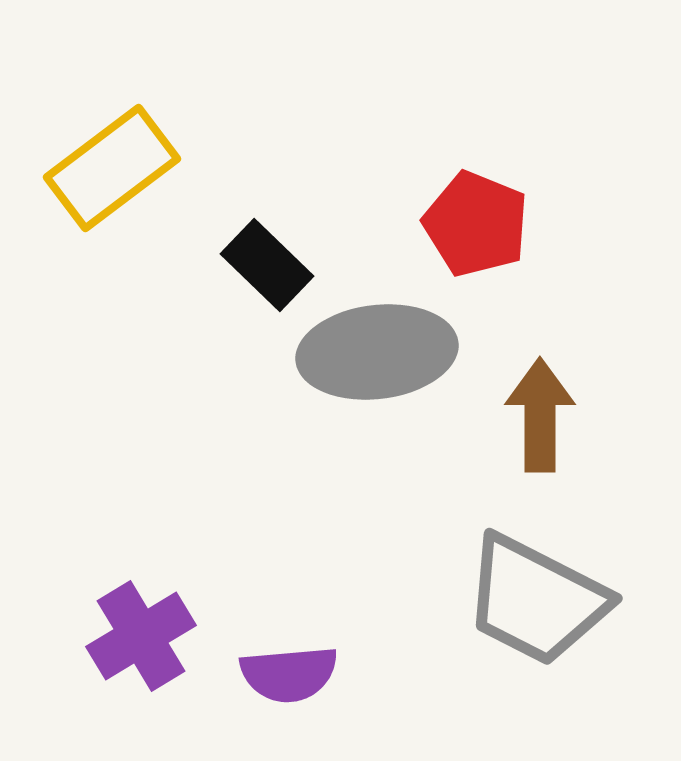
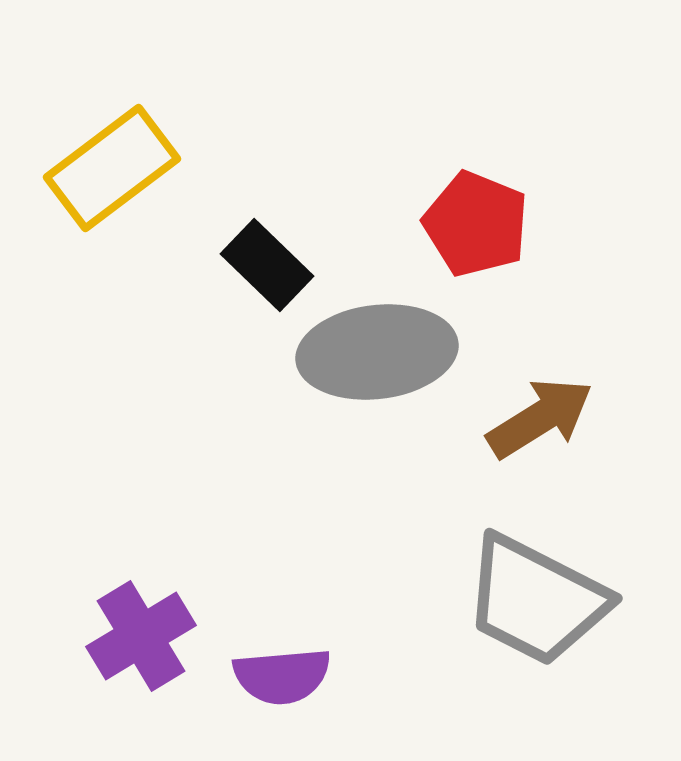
brown arrow: moved 3 px down; rotated 58 degrees clockwise
purple semicircle: moved 7 px left, 2 px down
